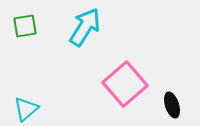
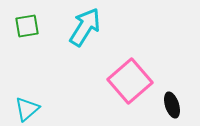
green square: moved 2 px right
pink square: moved 5 px right, 3 px up
cyan triangle: moved 1 px right
